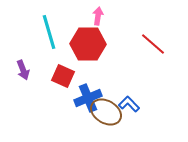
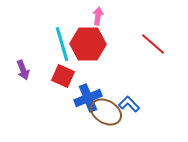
cyan line: moved 13 px right, 12 px down
